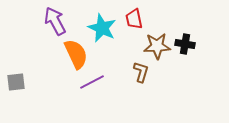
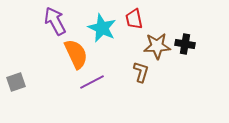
gray square: rotated 12 degrees counterclockwise
